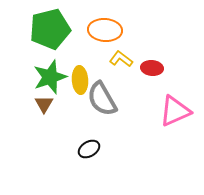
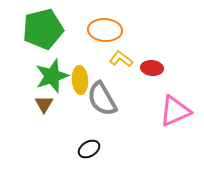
green pentagon: moved 7 px left
green star: moved 2 px right, 1 px up
